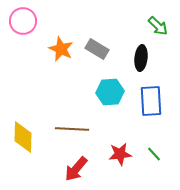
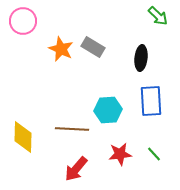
green arrow: moved 10 px up
gray rectangle: moved 4 px left, 2 px up
cyan hexagon: moved 2 px left, 18 px down
